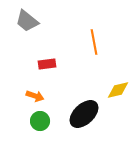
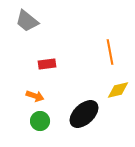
orange line: moved 16 px right, 10 px down
